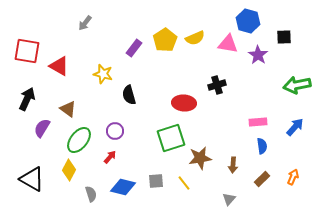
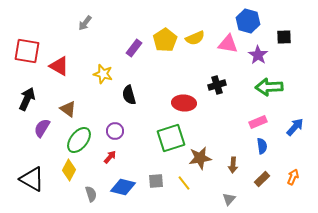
green arrow: moved 28 px left, 2 px down; rotated 8 degrees clockwise
pink rectangle: rotated 18 degrees counterclockwise
